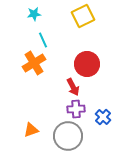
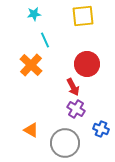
yellow square: rotated 20 degrees clockwise
cyan line: moved 2 px right
orange cross: moved 3 px left, 2 px down; rotated 15 degrees counterclockwise
purple cross: rotated 36 degrees clockwise
blue cross: moved 2 px left, 12 px down; rotated 21 degrees counterclockwise
orange triangle: rotated 49 degrees clockwise
gray circle: moved 3 px left, 7 px down
